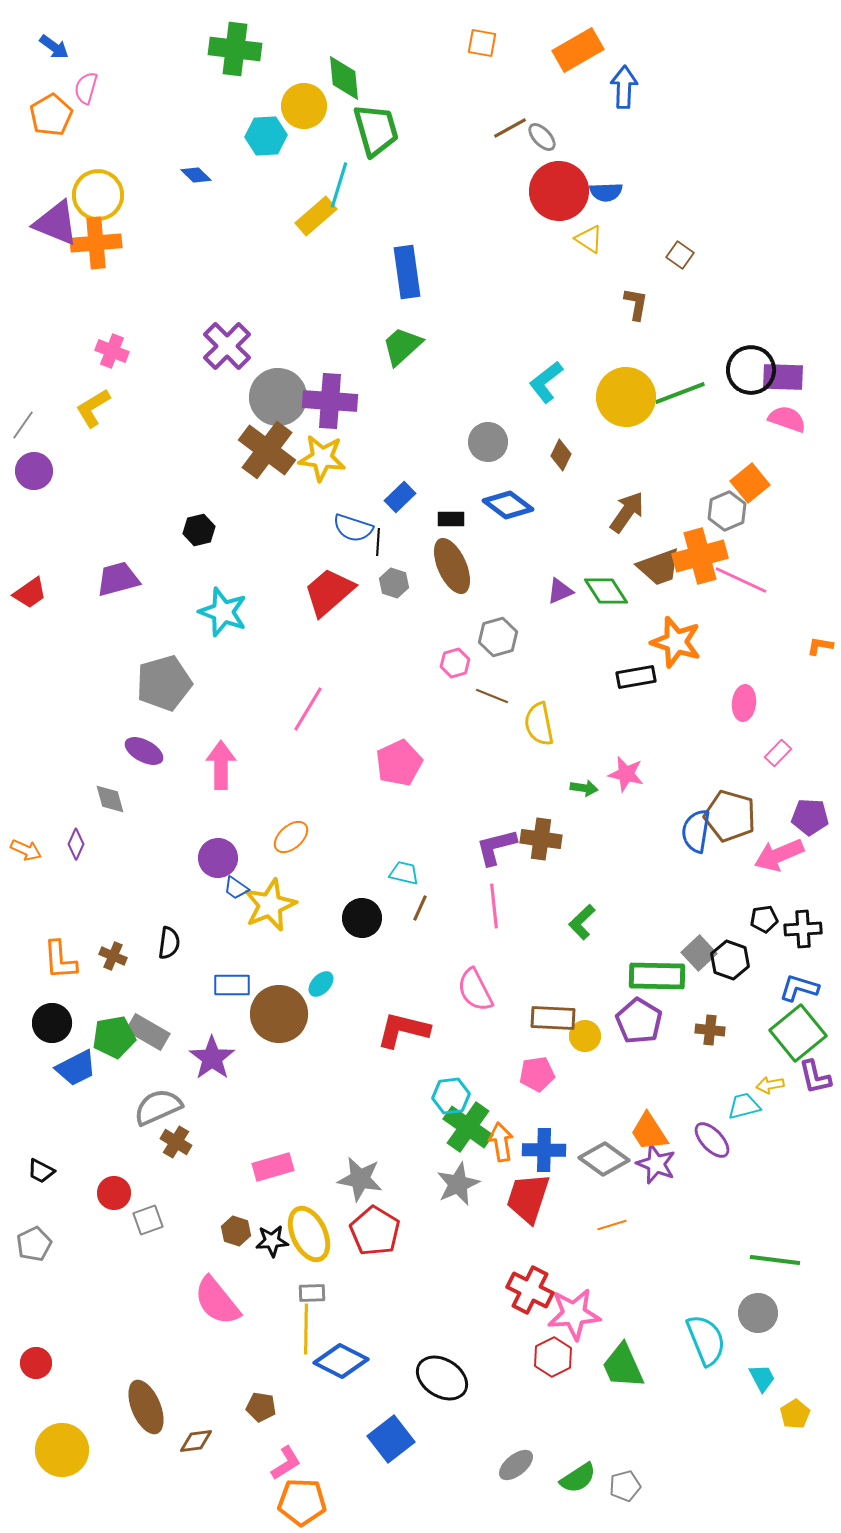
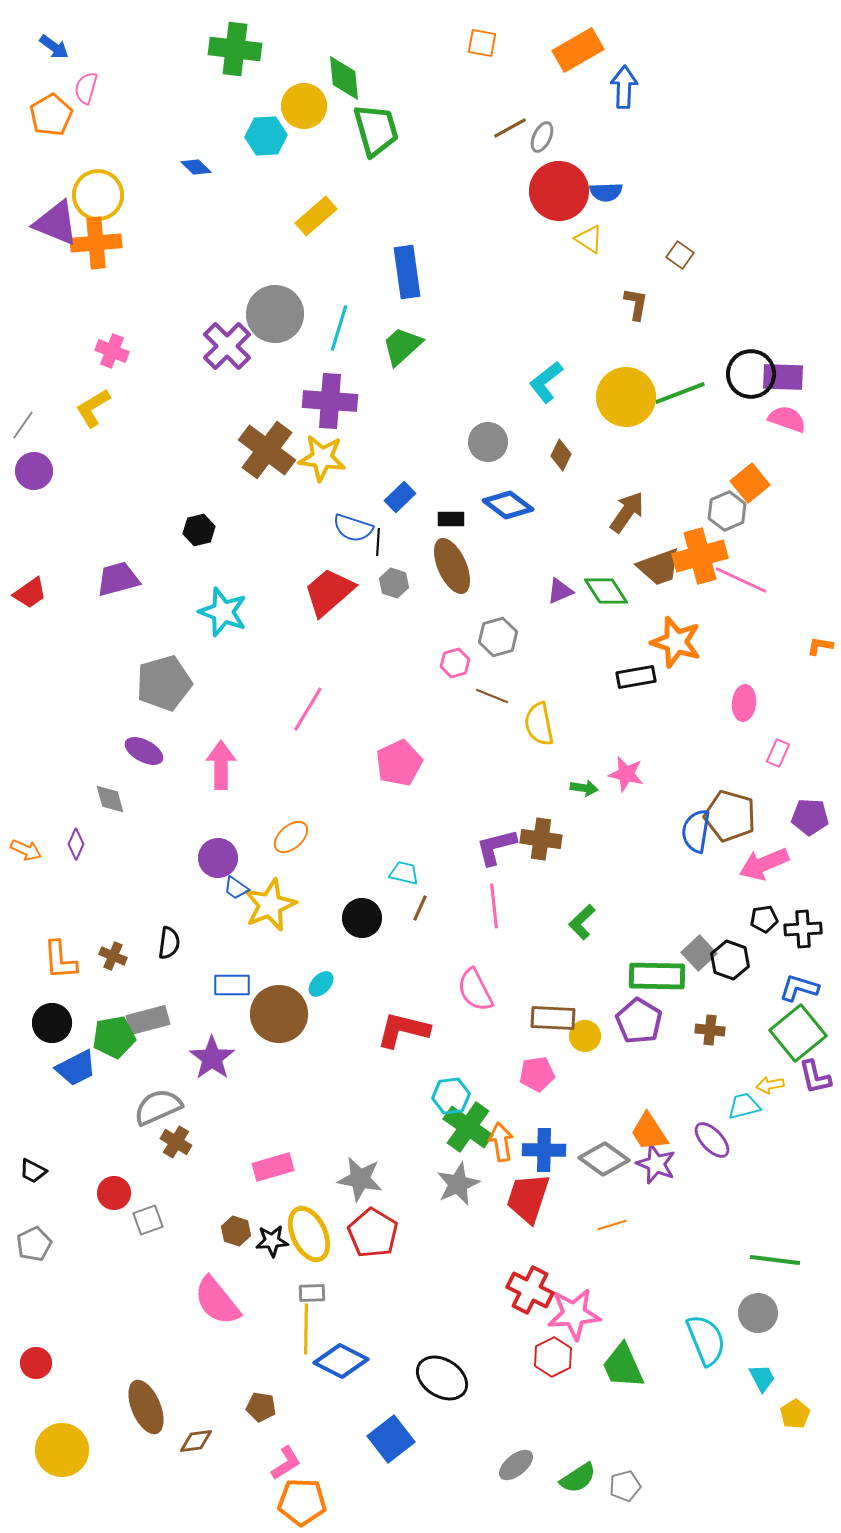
gray ellipse at (542, 137): rotated 68 degrees clockwise
blue diamond at (196, 175): moved 8 px up
cyan line at (339, 185): moved 143 px down
black circle at (751, 370): moved 4 px down
gray circle at (278, 397): moved 3 px left, 83 px up
pink rectangle at (778, 753): rotated 20 degrees counterclockwise
pink arrow at (779, 855): moved 15 px left, 9 px down
gray rectangle at (148, 1032): moved 12 px up; rotated 45 degrees counterclockwise
black trapezoid at (41, 1171): moved 8 px left
red pentagon at (375, 1231): moved 2 px left, 2 px down
